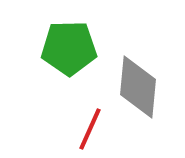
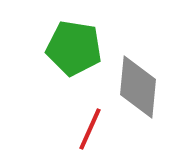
green pentagon: moved 5 px right; rotated 10 degrees clockwise
